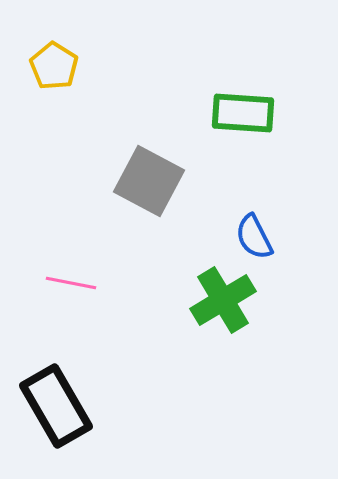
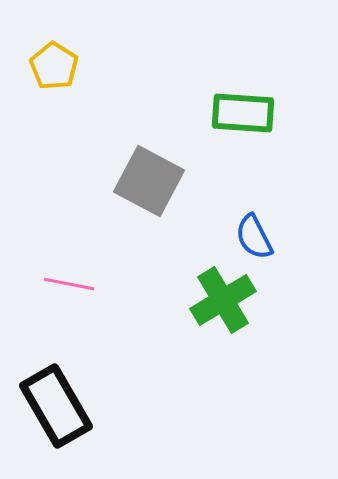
pink line: moved 2 px left, 1 px down
